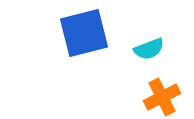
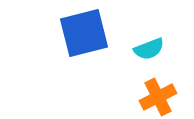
orange cross: moved 4 px left
